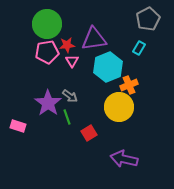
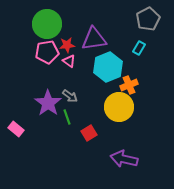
pink triangle: moved 3 px left; rotated 24 degrees counterclockwise
pink rectangle: moved 2 px left, 3 px down; rotated 21 degrees clockwise
